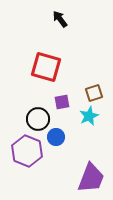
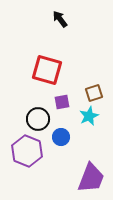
red square: moved 1 px right, 3 px down
blue circle: moved 5 px right
